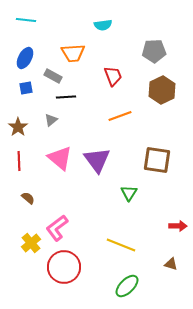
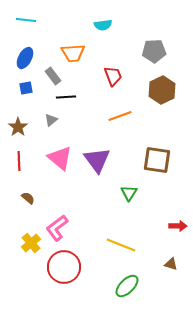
gray rectangle: rotated 24 degrees clockwise
